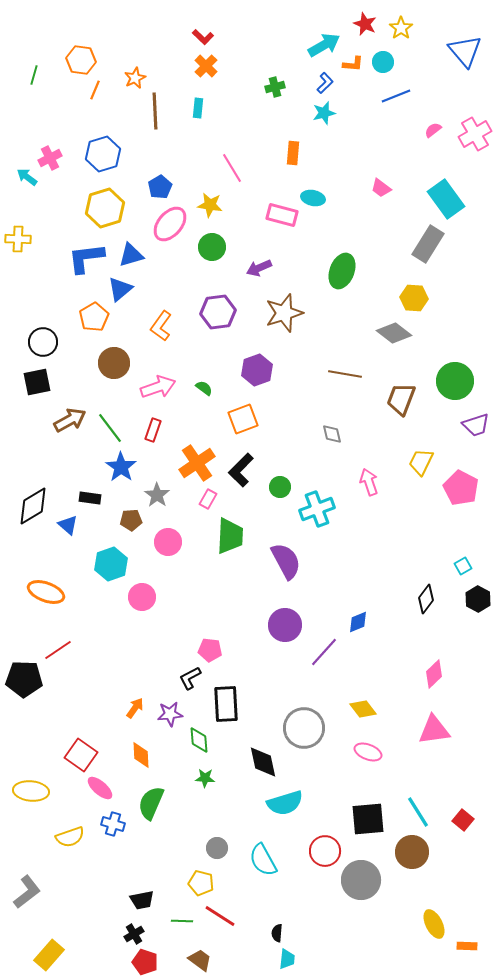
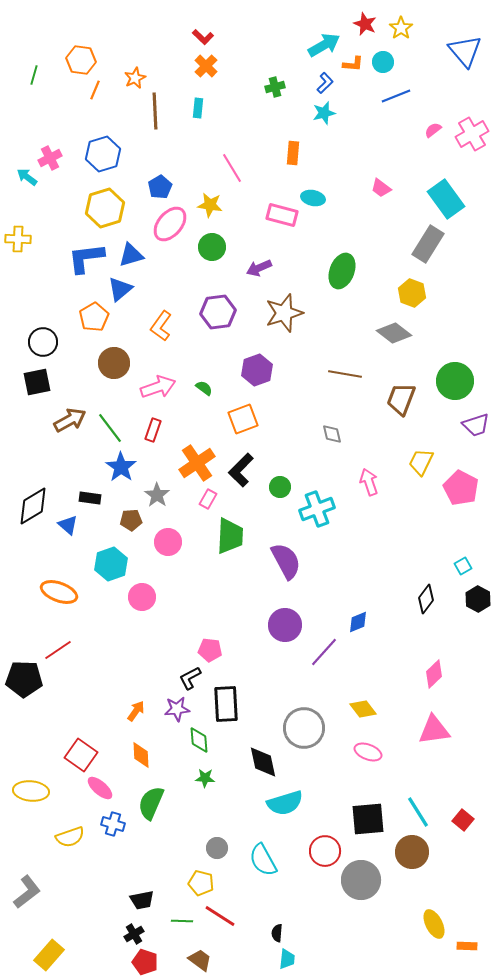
pink cross at (475, 134): moved 3 px left
yellow hexagon at (414, 298): moved 2 px left, 5 px up; rotated 16 degrees clockwise
orange ellipse at (46, 592): moved 13 px right
orange arrow at (135, 708): moved 1 px right, 3 px down
purple star at (170, 714): moved 7 px right, 5 px up
